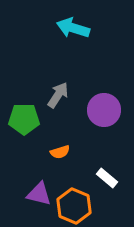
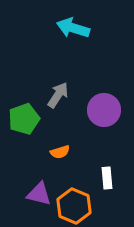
green pentagon: rotated 20 degrees counterclockwise
white rectangle: rotated 45 degrees clockwise
